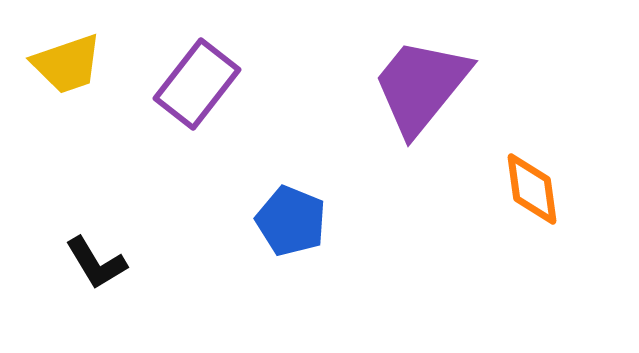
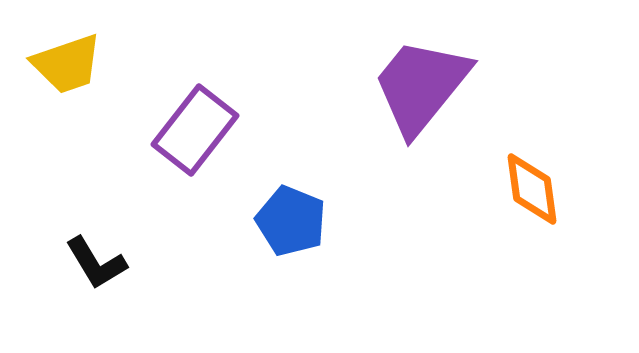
purple rectangle: moved 2 px left, 46 px down
